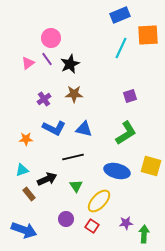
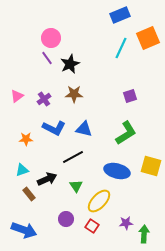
orange square: moved 3 px down; rotated 20 degrees counterclockwise
purple line: moved 1 px up
pink triangle: moved 11 px left, 33 px down
black line: rotated 15 degrees counterclockwise
